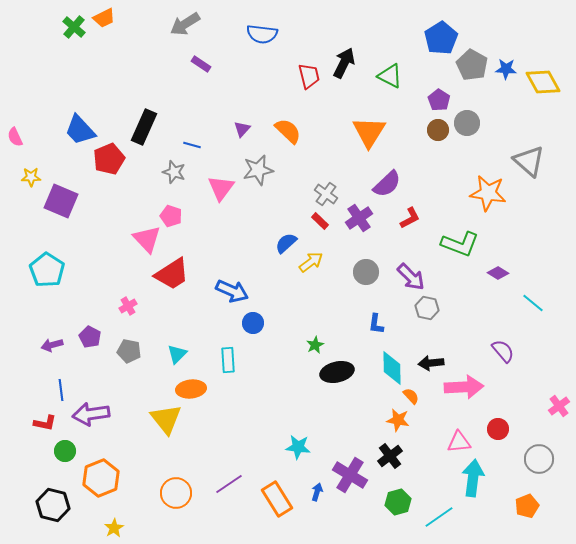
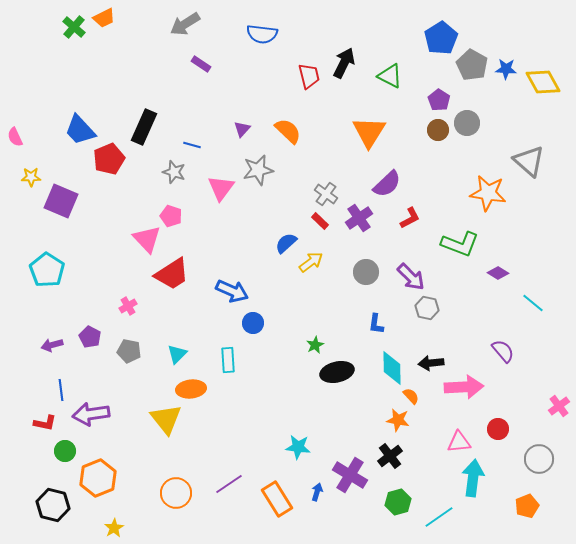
orange hexagon at (101, 478): moved 3 px left
